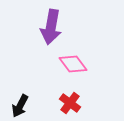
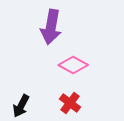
pink diamond: moved 1 px down; rotated 24 degrees counterclockwise
black arrow: moved 1 px right
